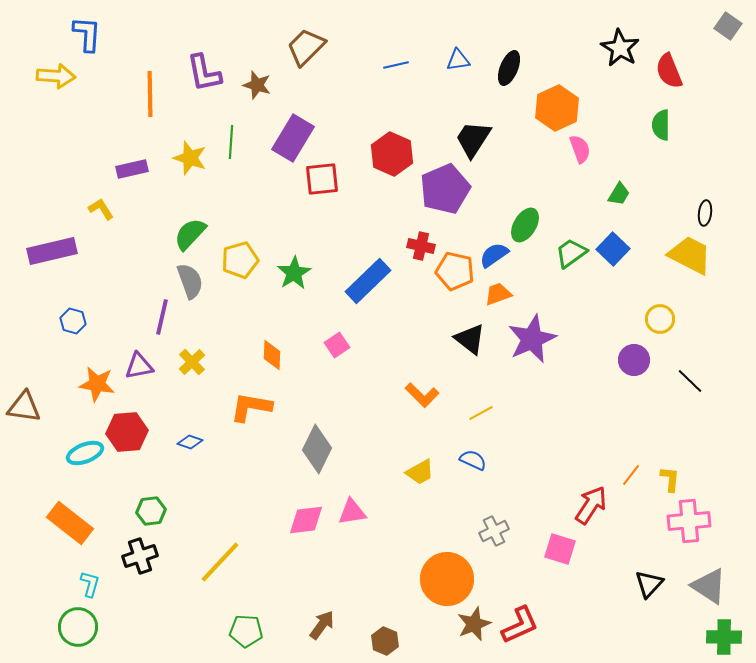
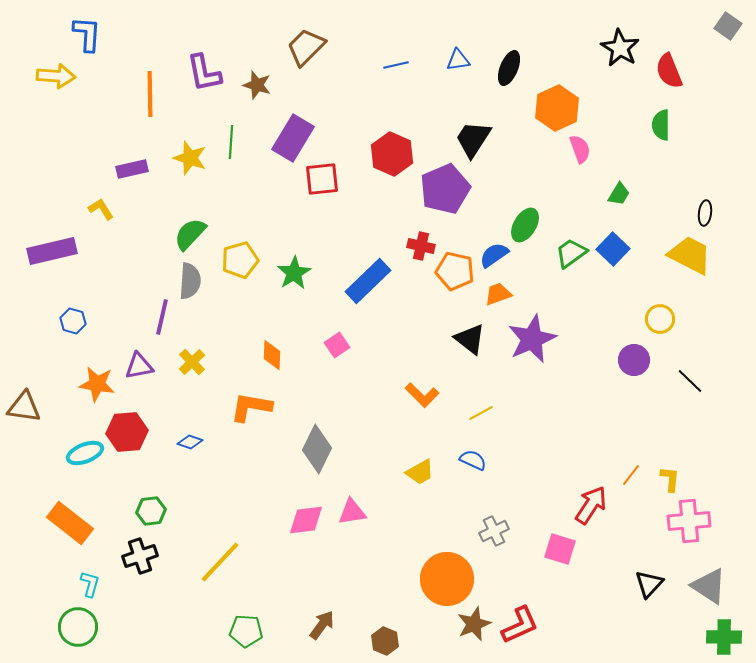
gray semicircle at (190, 281): rotated 24 degrees clockwise
